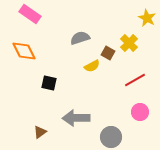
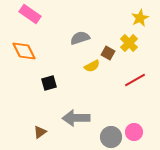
yellow star: moved 7 px left; rotated 18 degrees clockwise
black square: rotated 28 degrees counterclockwise
pink circle: moved 6 px left, 20 px down
